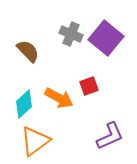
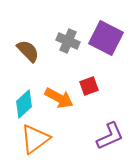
gray cross: moved 3 px left, 7 px down
purple square: rotated 12 degrees counterclockwise
orange triangle: moved 2 px up
